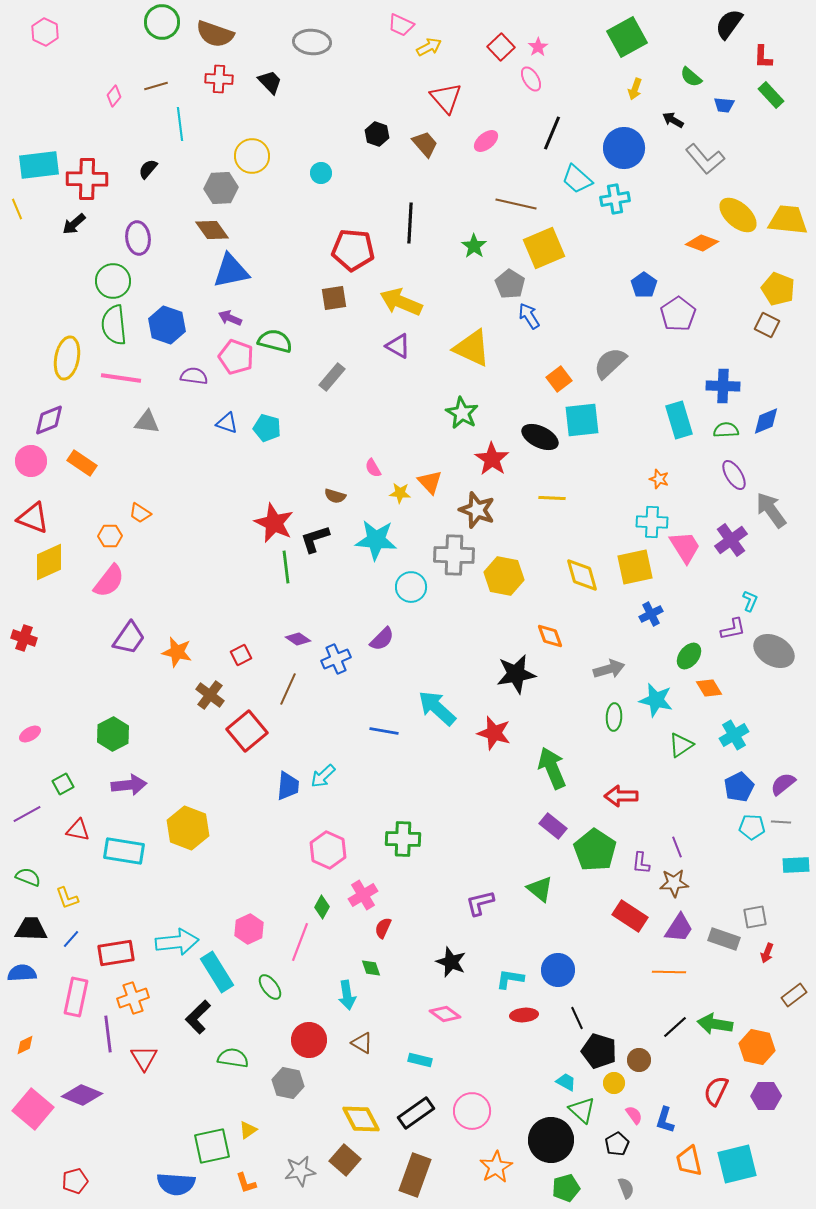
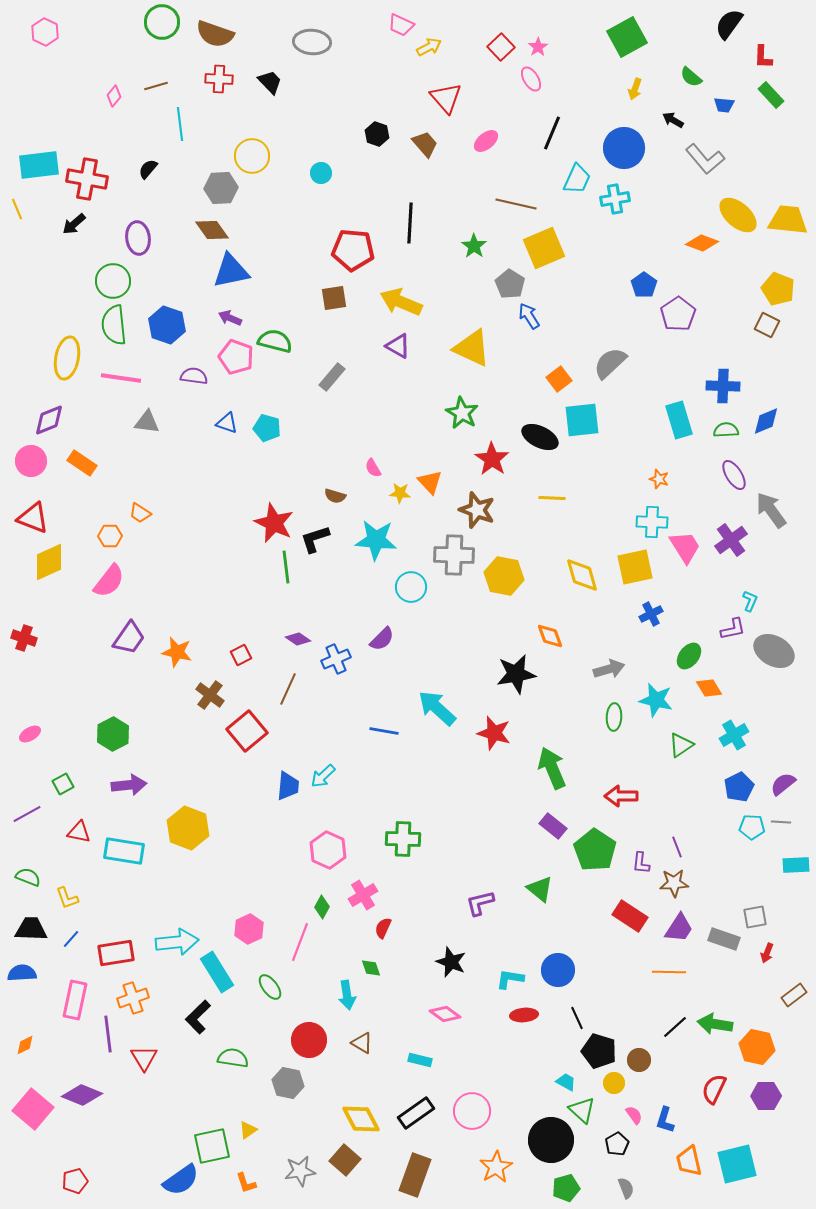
red cross at (87, 179): rotated 9 degrees clockwise
cyan trapezoid at (577, 179): rotated 108 degrees counterclockwise
red triangle at (78, 830): moved 1 px right, 2 px down
pink rectangle at (76, 997): moved 1 px left, 3 px down
red semicircle at (716, 1091): moved 2 px left, 2 px up
blue semicircle at (176, 1184): moved 5 px right, 4 px up; rotated 39 degrees counterclockwise
